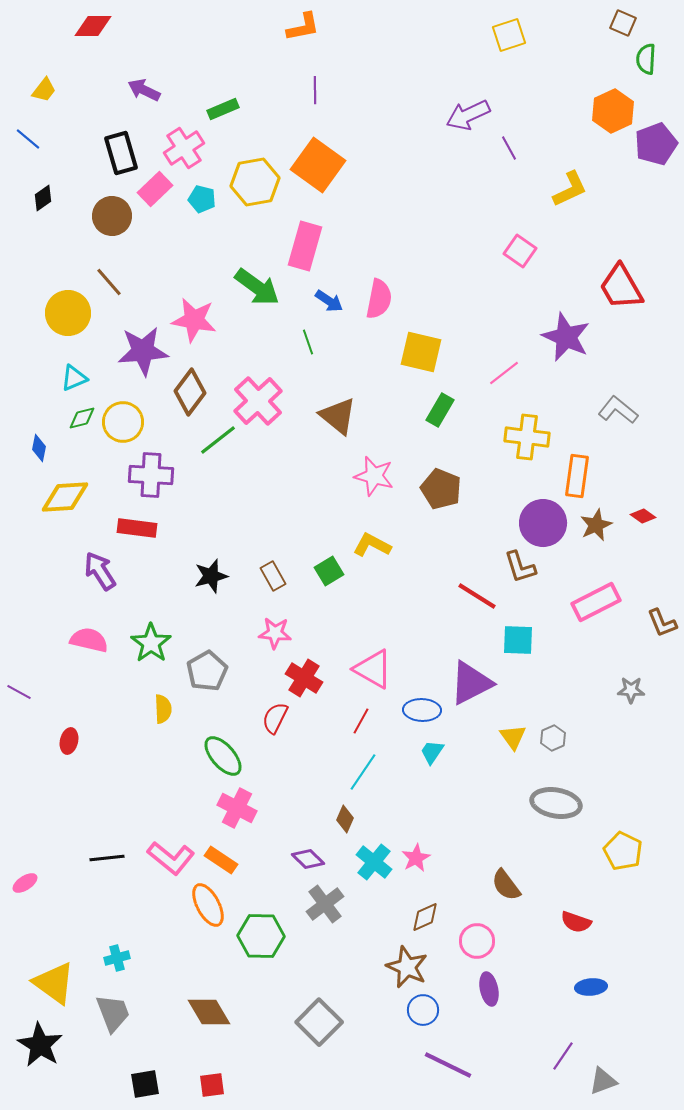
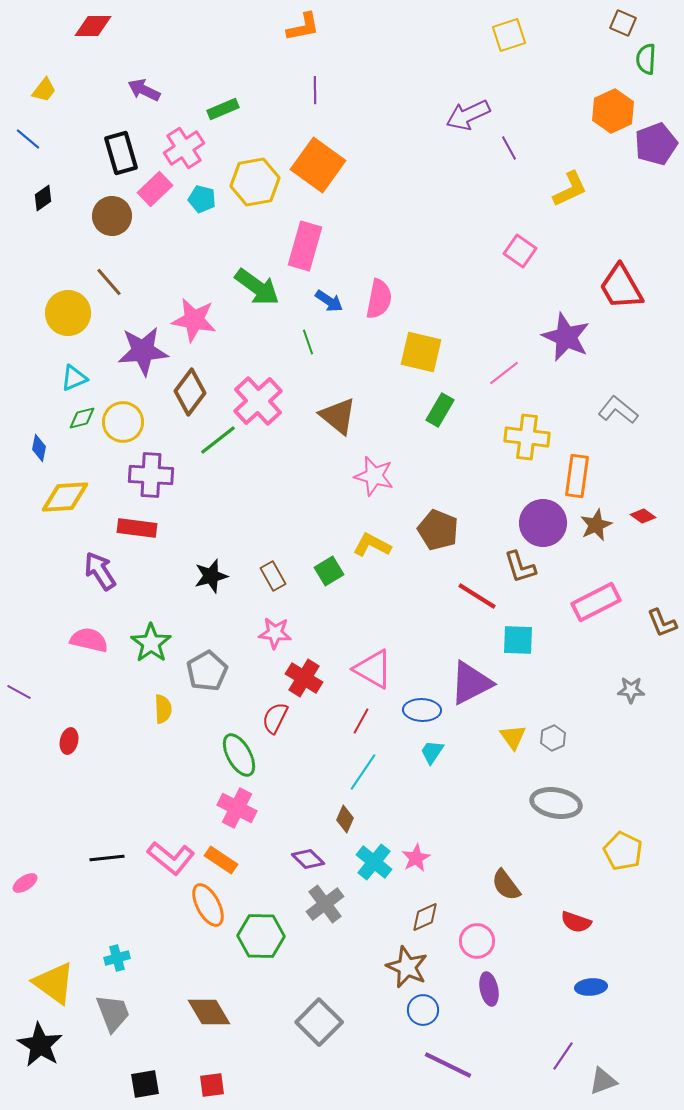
brown pentagon at (441, 489): moved 3 px left, 41 px down
green ellipse at (223, 756): moved 16 px right, 1 px up; rotated 12 degrees clockwise
